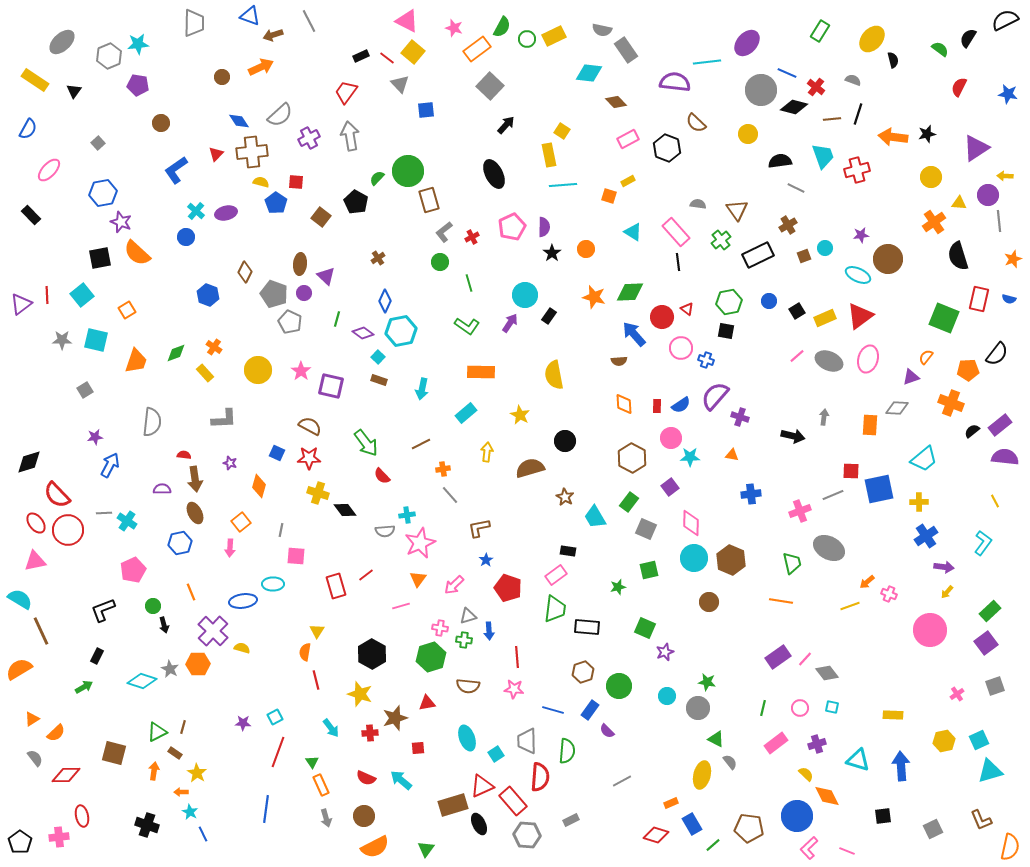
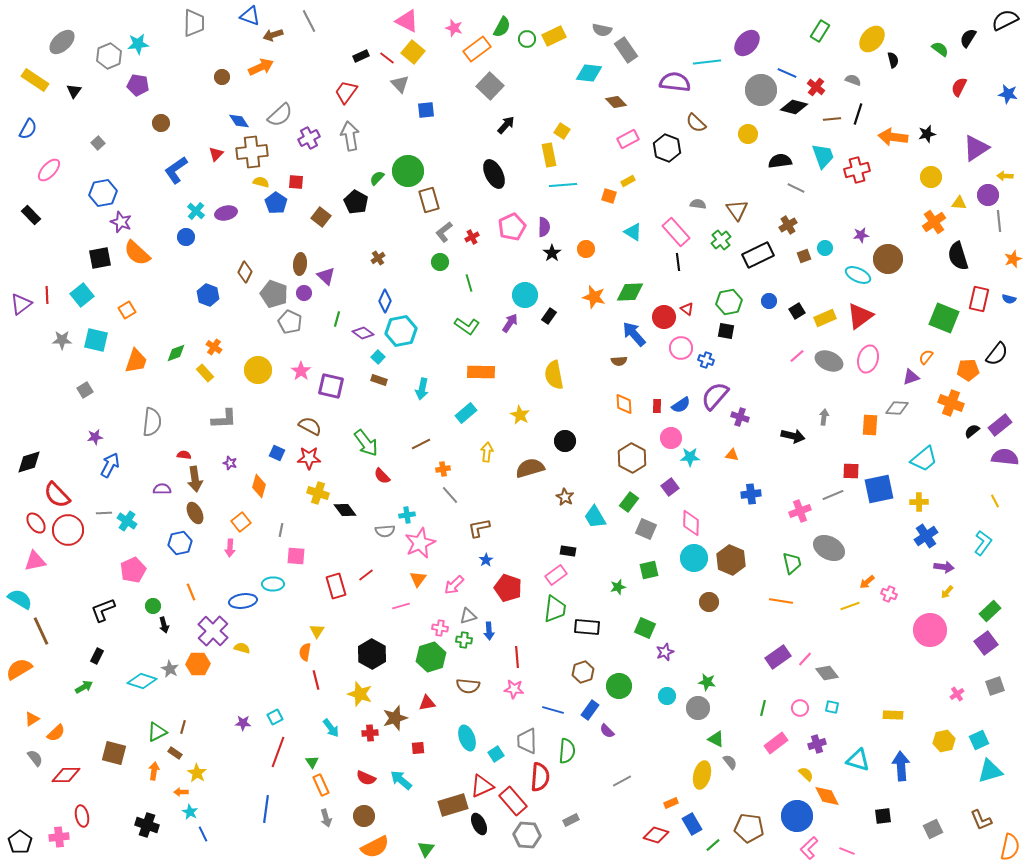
red circle at (662, 317): moved 2 px right
